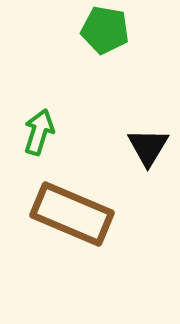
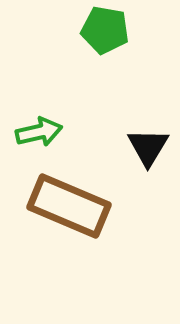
green arrow: rotated 60 degrees clockwise
brown rectangle: moved 3 px left, 8 px up
